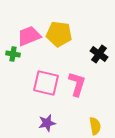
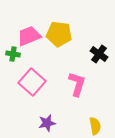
pink square: moved 14 px left, 1 px up; rotated 28 degrees clockwise
